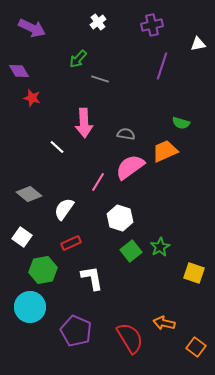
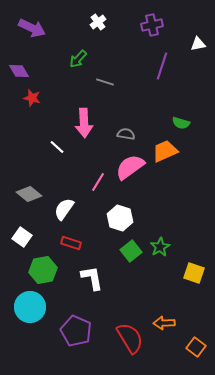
gray line: moved 5 px right, 3 px down
red rectangle: rotated 42 degrees clockwise
orange arrow: rotated 15 degrees counterclockwise
